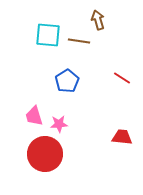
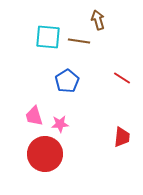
cyan square: moved 2 px down
pink star: moved 1 px right
red trapezoid: rotated 90 degrees clockwise
